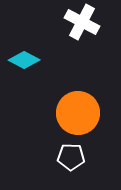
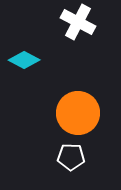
white cross: moved 4 px left
